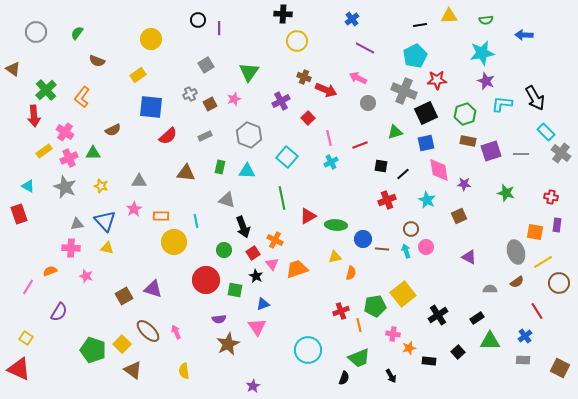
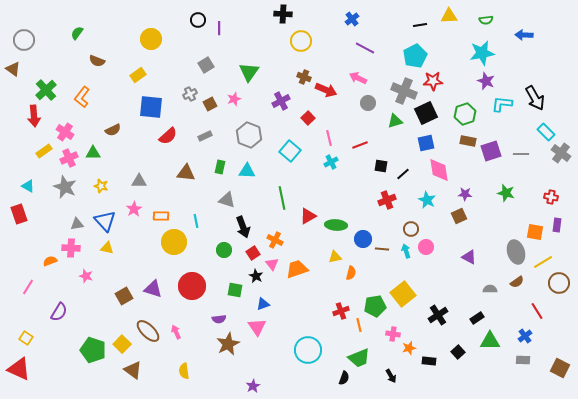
gray circle at (36, 32): moved 12 px left, 8 px down
yellow circle at (297, 41): moved 4 px right
red star at (437, 80): moved 4 px left, 1 px down
green triangle at (395, 132): moved 11 px up
cyan square at (287, 157): moved 3 px right, 6 px up
purple star at (464, 184): moved 1 px right, 10 px down
orange semicircle at (50, 271): moved 10 px up
red circle at (206, 280): moved 14 px left, 6 px down
